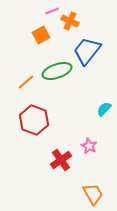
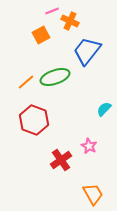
green ellipse: moved 2 px left, 6 px down
